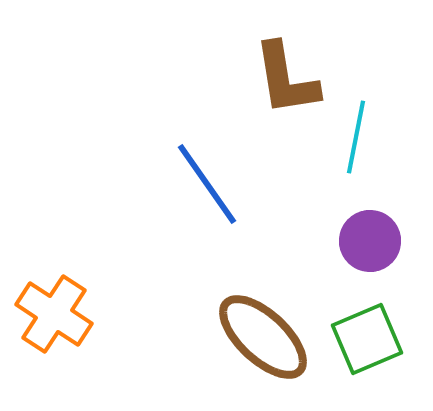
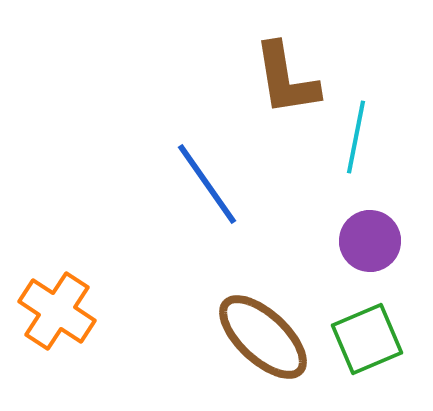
orange cross: moved 3 px right, 3 px up
